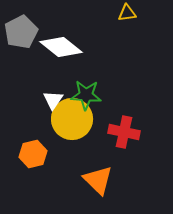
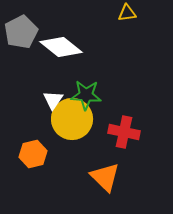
orange triangle: moved 7 px right, 3 px up
